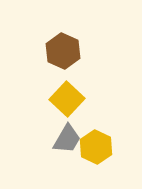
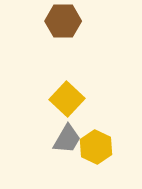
brown hexagon: moved 30 px up; rotated 24 degrees counterclockwise
